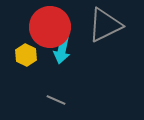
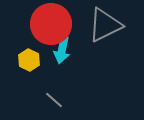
red circle: moved 1 px right, 3 px up
yellow hexagon: moved 3 px right, 5 px down
gray line: moved 2 px left; rotated 18 degrees clockwise
